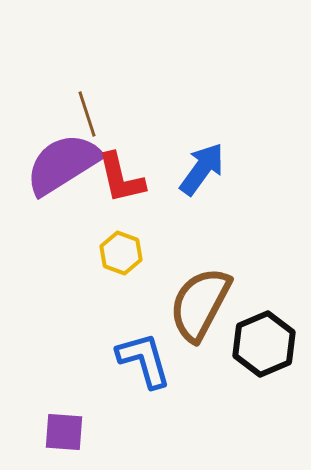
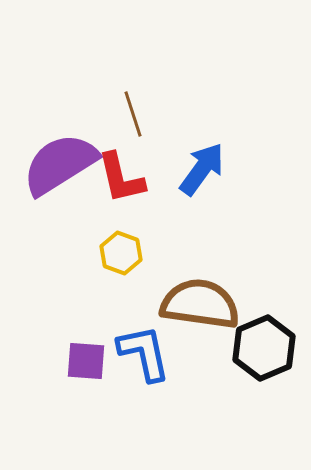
brown line: moved 46 px right
purple semicircle: moved 3 px left
brown semicircle: rotated 70 degrees clockwise
black hexagon: moved 4 px down
blue L-shape: moved 7 px up; rotated 4 degrees clockwise
purple square: moved 22 px right, 71 px up
